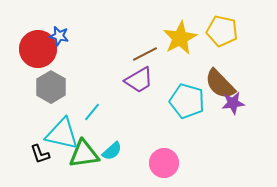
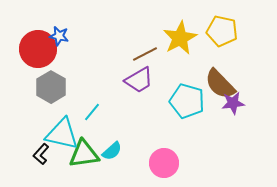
black L-shape: moved 1 px right; rotated 60 degrees clockwise
